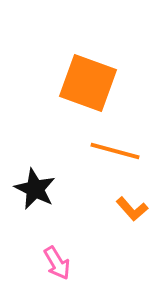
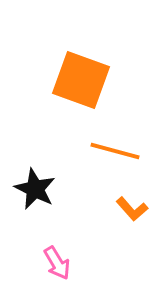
orange square: moved 7 px left, 3 px up
